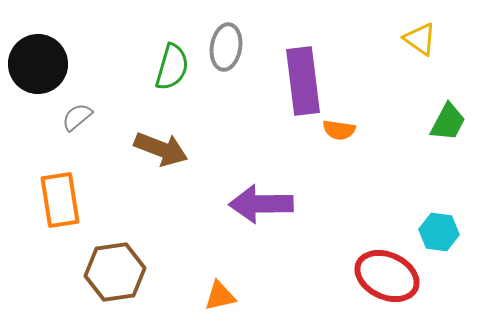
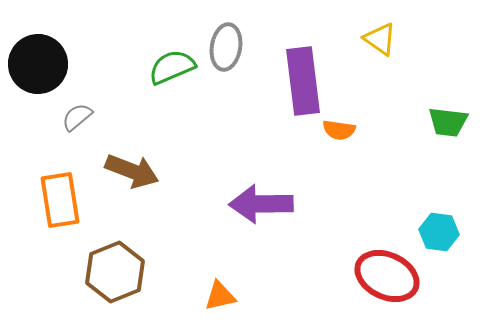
yellow triangle: moved 40 px left
green semicircle: rotated 129 degrees counterclockwise
green trapezoid: rotated 69 degrees clockwise
brown arrow: moved 29 px left, 22 px down
brown hexagon: rotated 14 degrees counterclockwise
